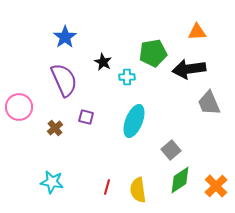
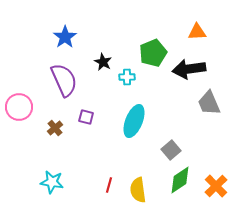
green pentagon: rotated 12 degrees counterclockwise
red line: moved 2 px right, 2 px up
